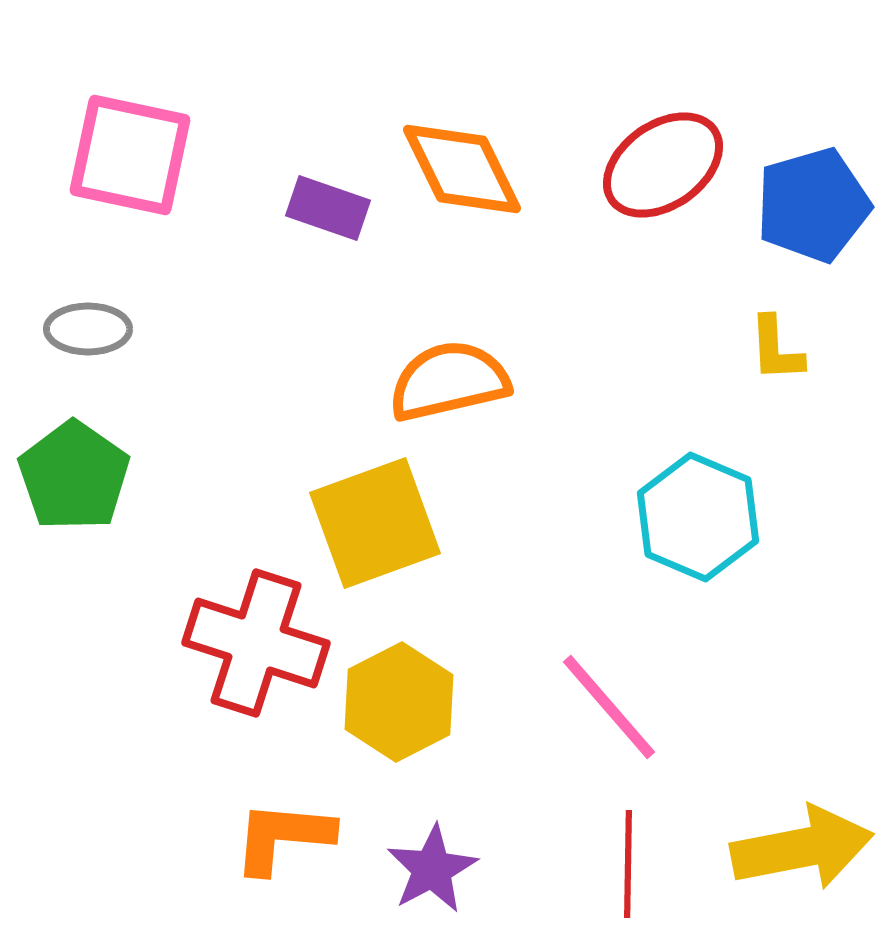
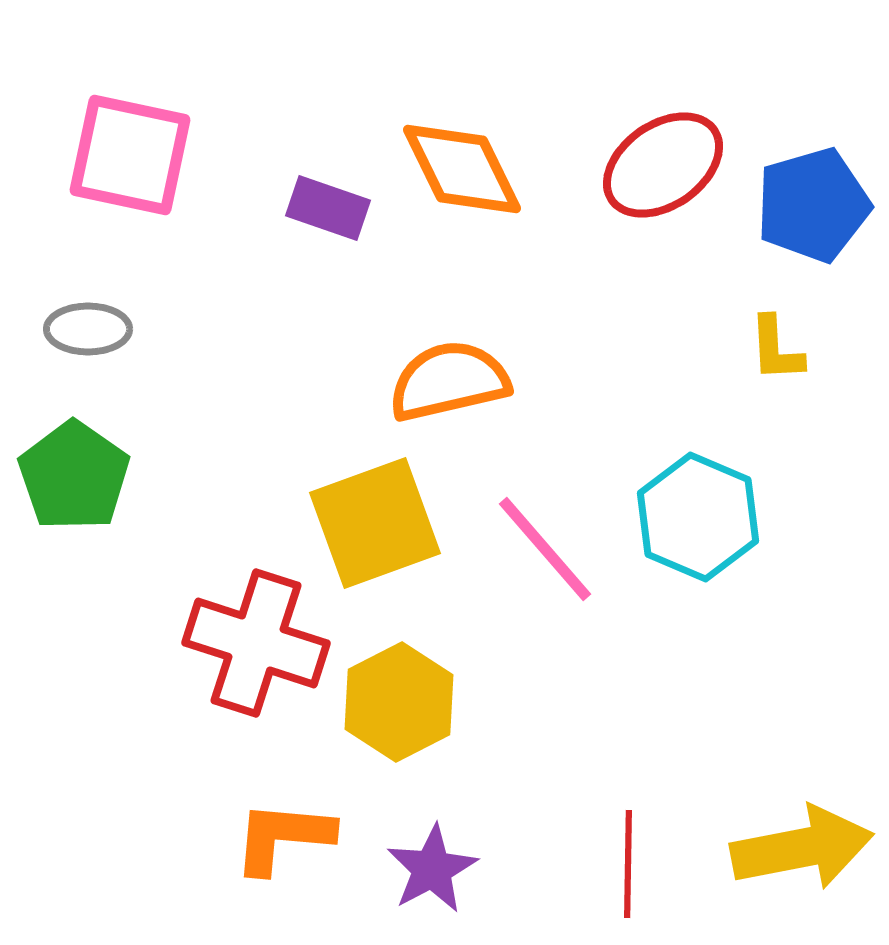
pink line: moved 64 px left, 158 px up
